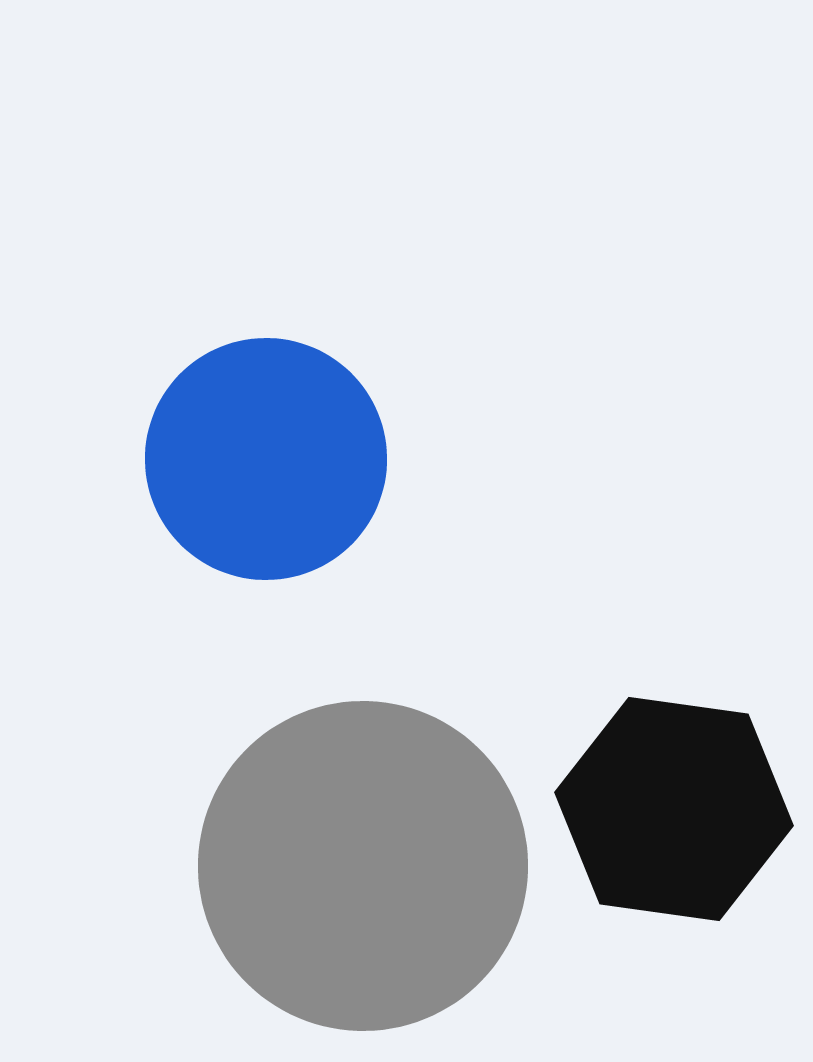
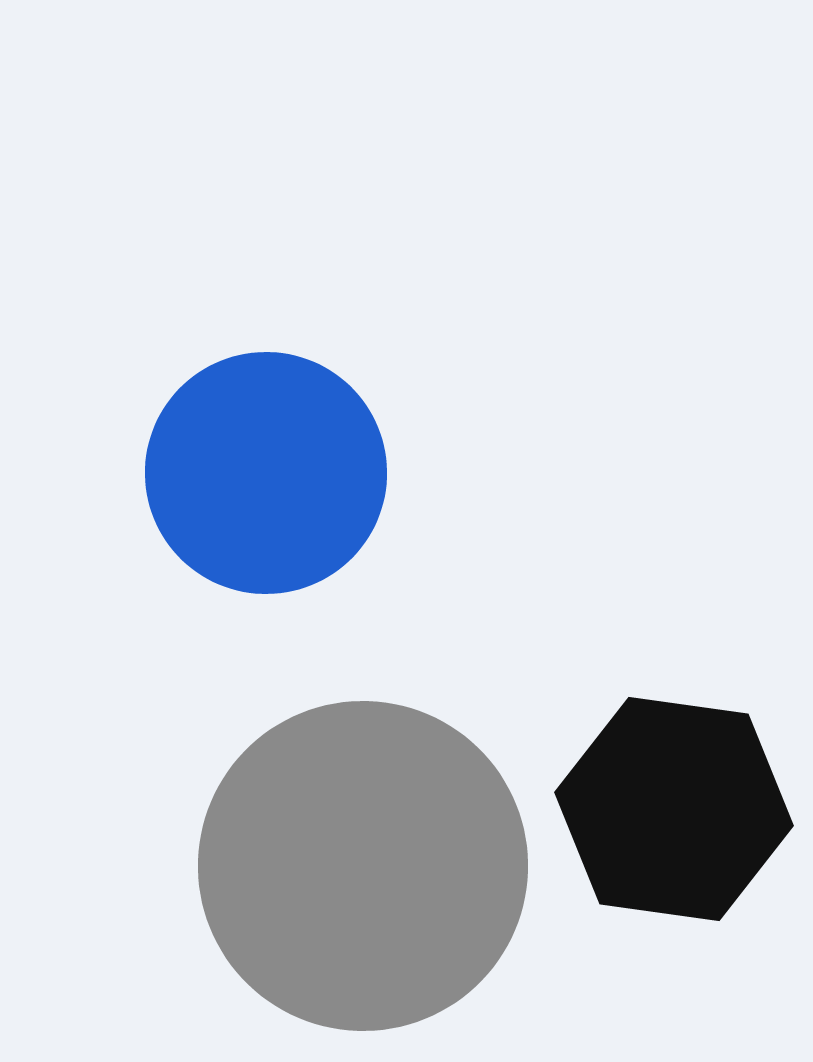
blue circle: moved 14 px down
